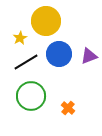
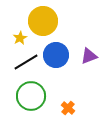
yellow circle: moved 3 px left
blue circle: moved 3 px left, 1 px down
